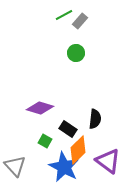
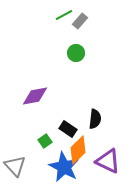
purple diamond: moved 5 px left, 12 px up; rotated 28 degrees counterclockwise
green square: rotated 24 degrees clockwise
purple triangle: rotated 12 degrees counterclockwise
